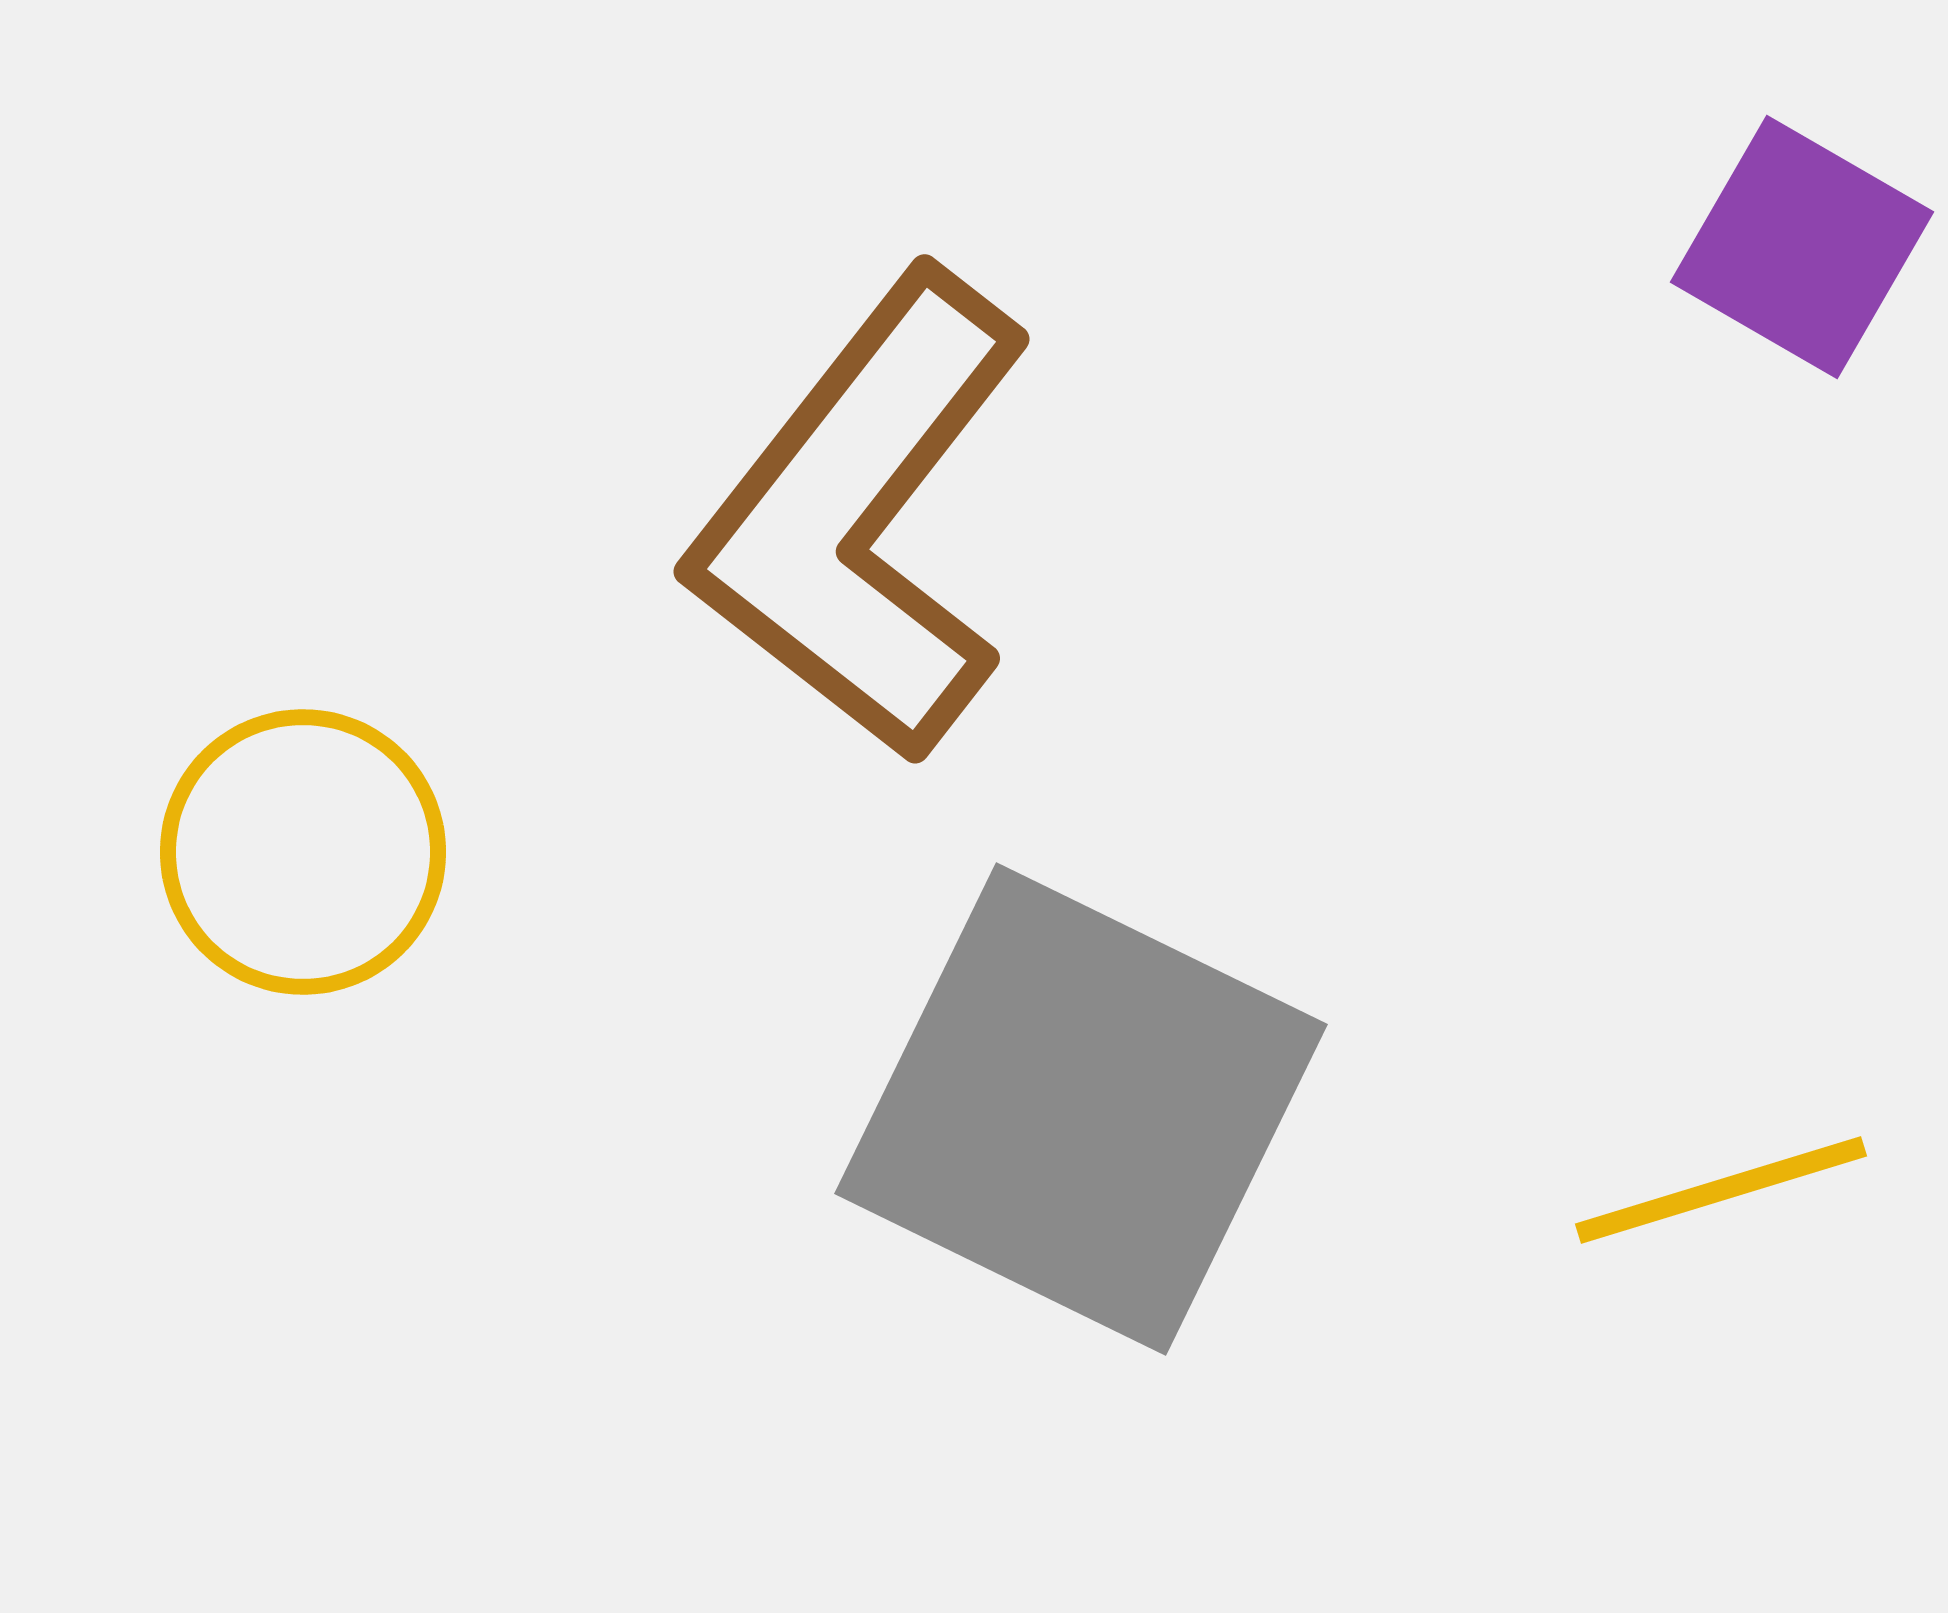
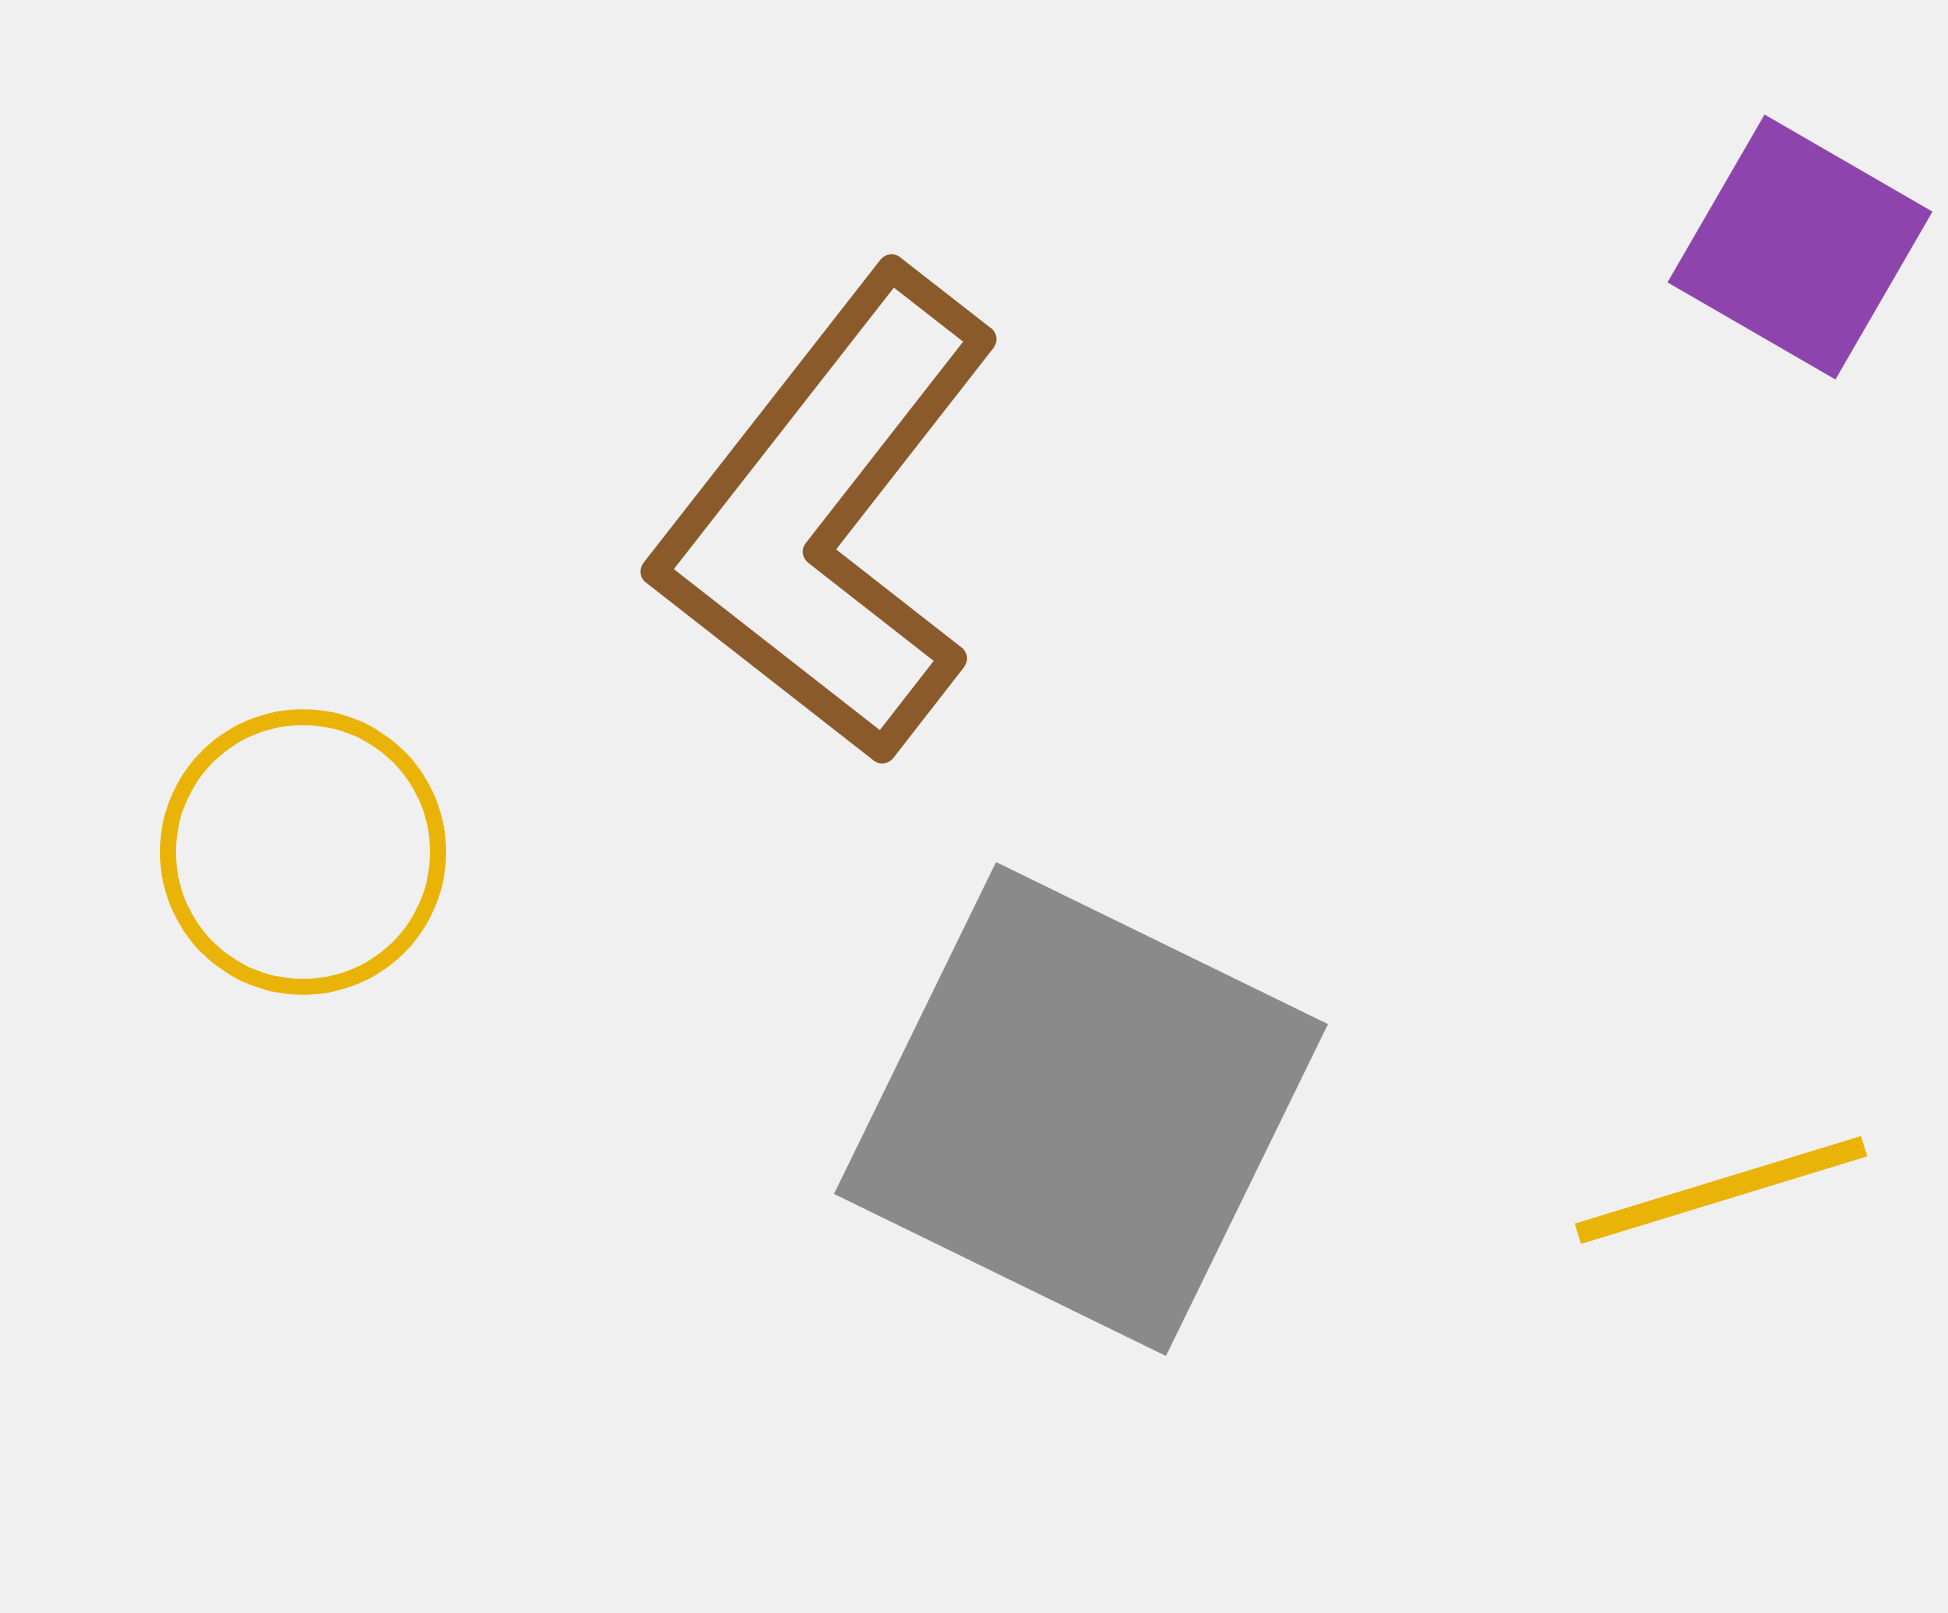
purple square: moved 2 px left
brown L-shape: moved 33 px left
